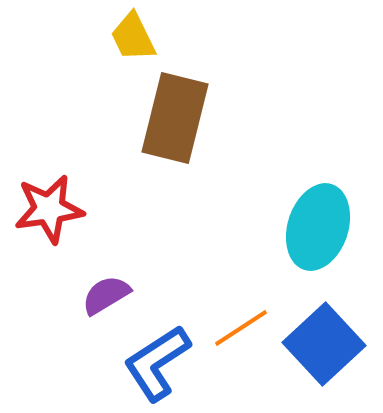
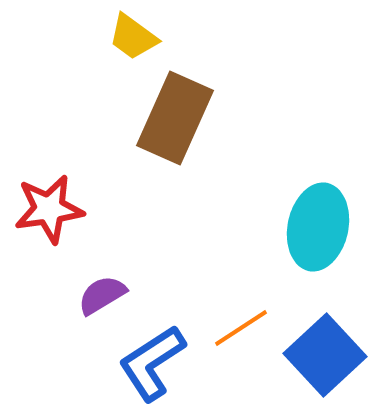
yellow trapezoid: rotated 28 degrees counterclockwise
brown rectangle: rotated 10 degrees clockwise
cyan ellipse: rotated 6 degrees counterclockwise
purple semicircle: moved 4 px left
blue square: moved 1 px right, 11 px down
blue L-shape: moved 5 px left
